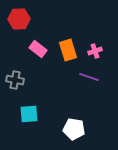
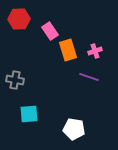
pink rectangle: moved 12 px right, 18 px up; rotated 18 degrees clockwise
